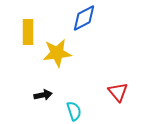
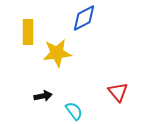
black arrow: moved 1 px down
cyan semicircle: rotated 18 degrees counterclockwise
